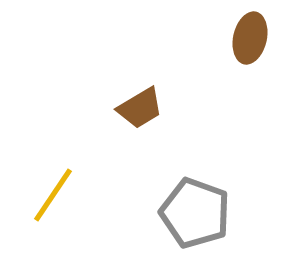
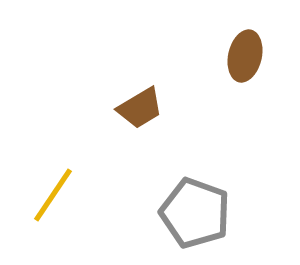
brown ellipse: moved 5 px left, 18 px down
